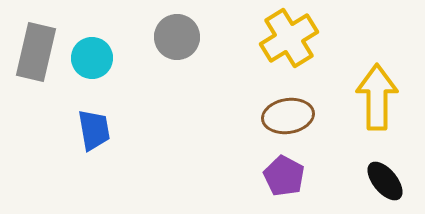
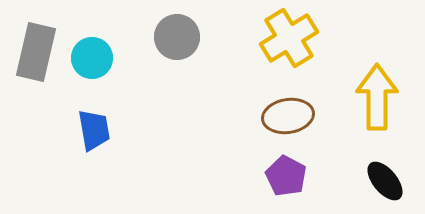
purple pentagon: moved 2 px right
